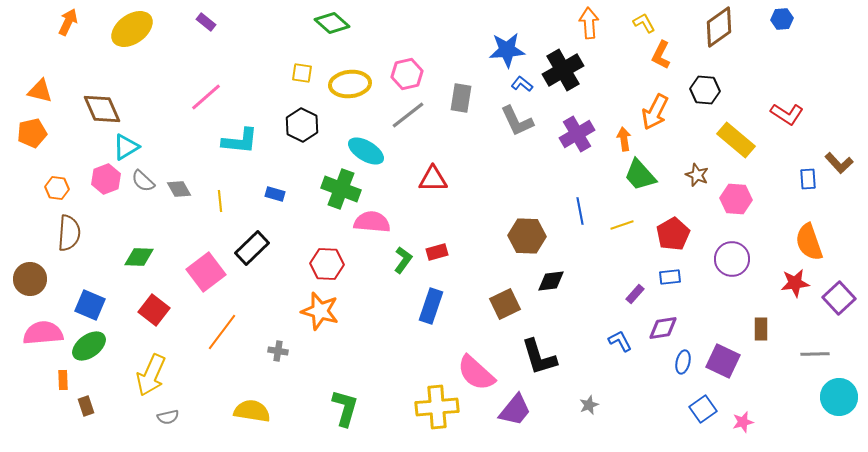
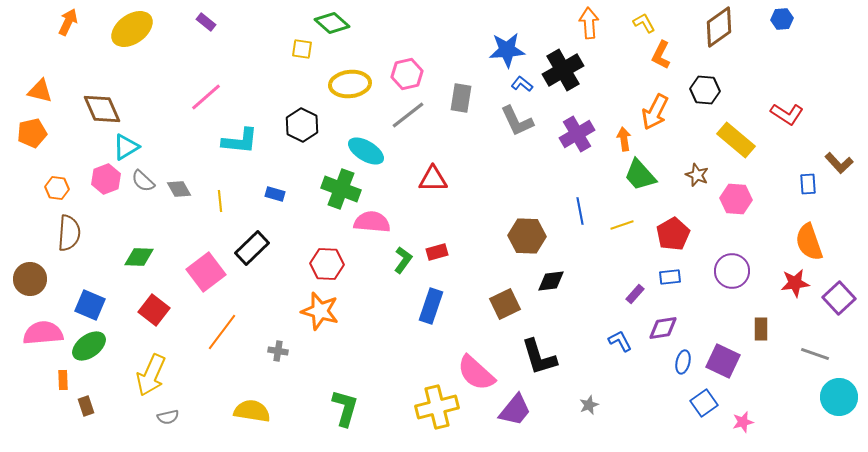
yellow square at (302, 73): moved 24 px up
blue rectangle at (808, 179): moved 5 px down
purple circle at (732, 259): moved 12 px down
gray line at (815, 354): rotated 20 degrees clockwise
yellow cross at (437, 407): rotated 9 degrees counterclockwise
blue square at (703, 409): moved 1 px right, 6 px up
